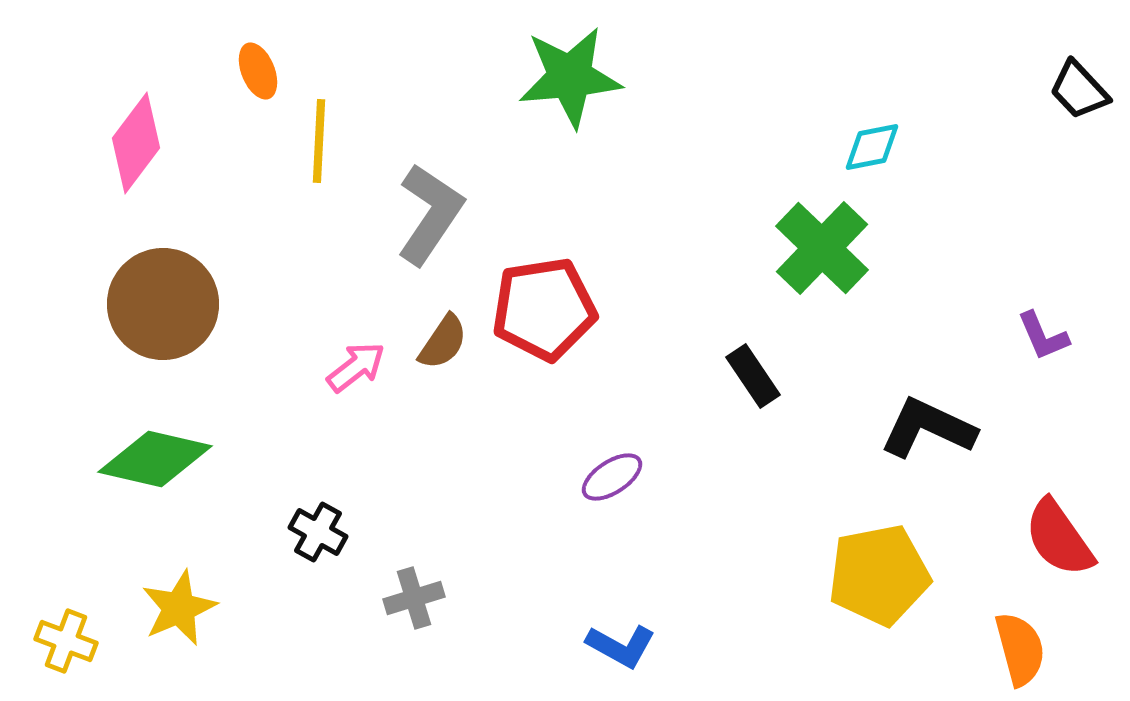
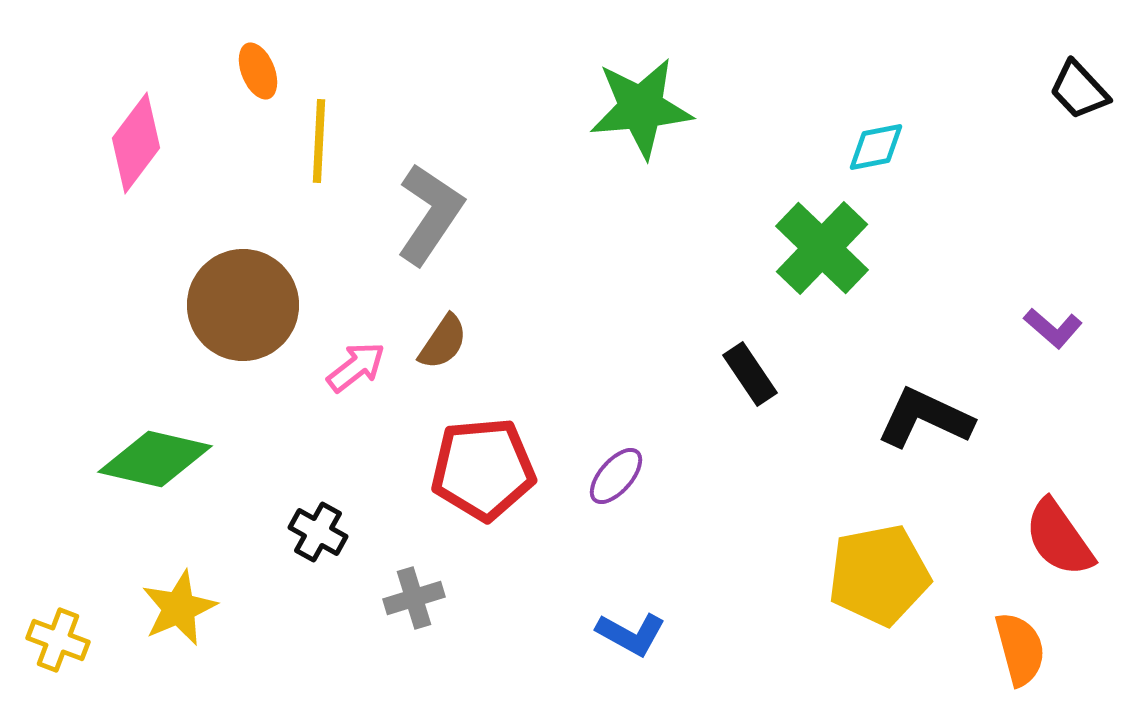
green star: moved 71 px right, 31 px down
cyan diamond: moved 4 px right
brown circle: moved 80 px right, 1 px down
red pentagon: moved 61 px left, 160 px down; rotated 4 degrees clockwise
purple L-shape: moved 10 px right, 8 px up; rotated 26 degrees counterclockwise
black rectangle: moved 3 px left, 2 px up
black L-shape: moved 3 px left, 10 px up
purple ellipse: moved 4 px right, 1 px up; rotated 16 degrees counterclockwise
yellow cross: moved 8 px left, 1 px up
blue L-shape: moved 10 px right, 12 px up
